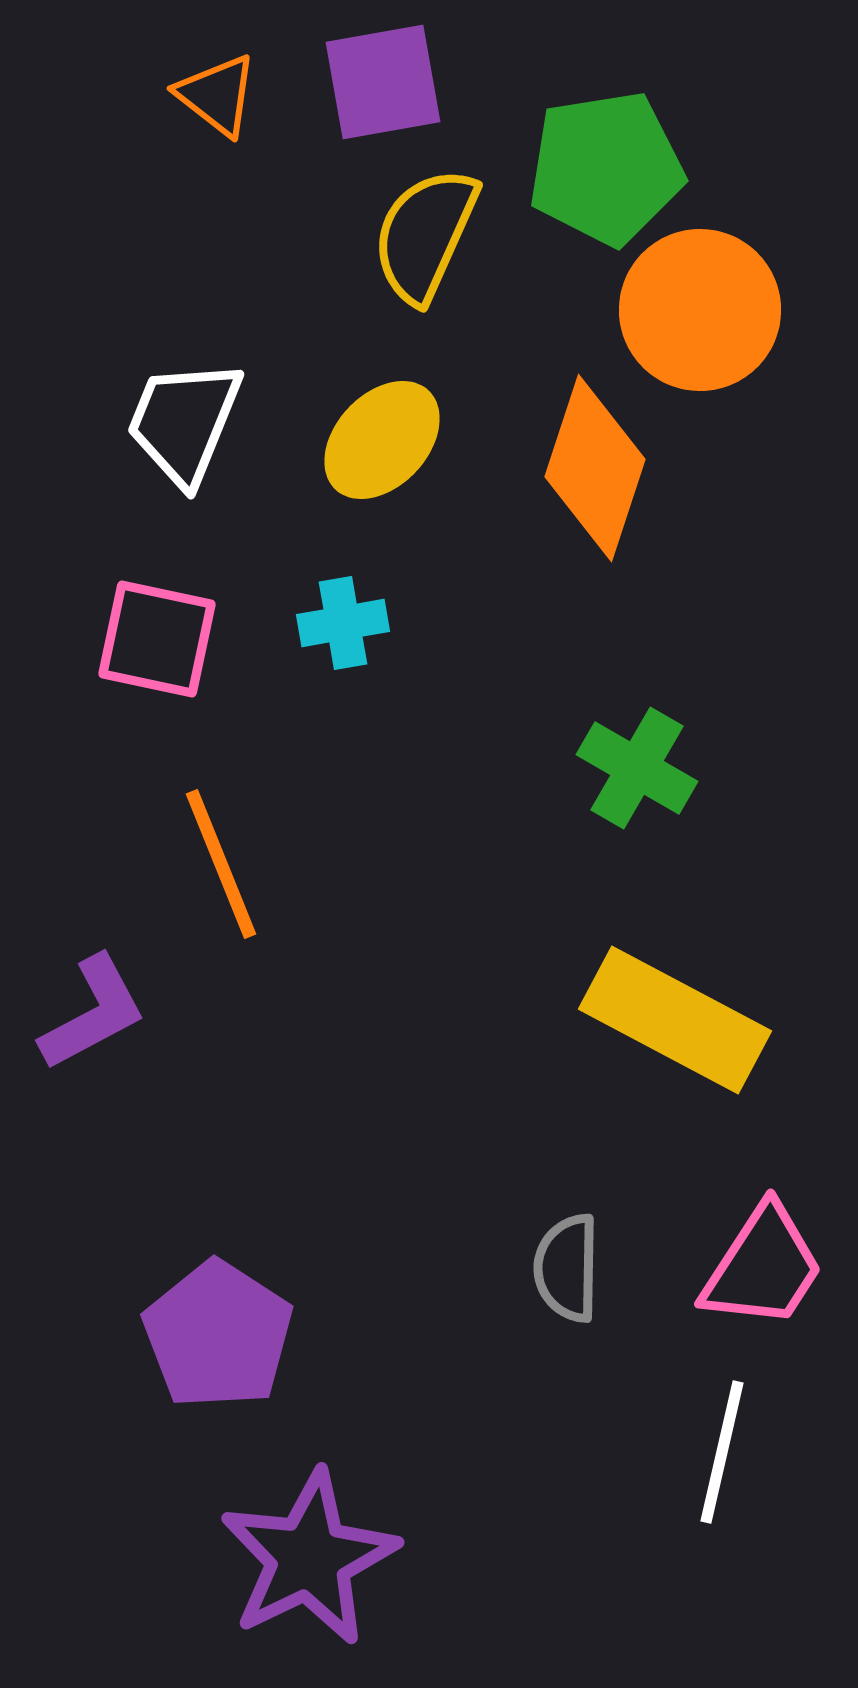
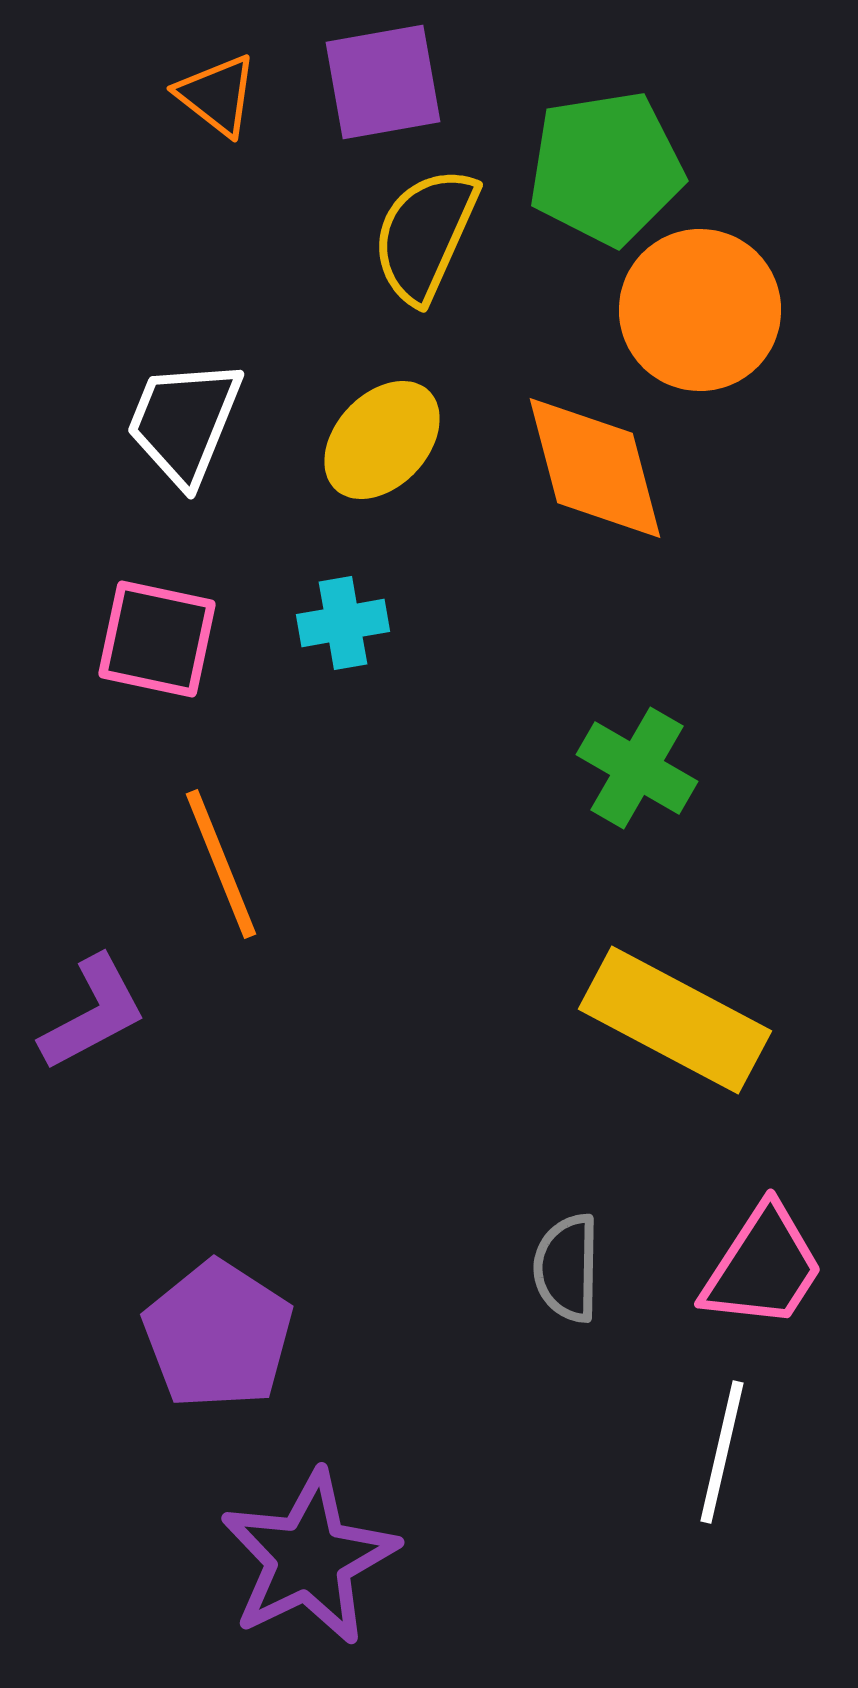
orange diamond: rotated 33 degrees counterclockwise
